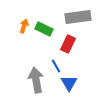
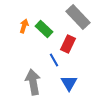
gray rectangle: rotated 55 degrees clockwise
green rectangle: rotated 18 degrees clockwise
blue line: moved 2 px left, 6 px up
gray arrow: moved 3 px left, 2 px down
